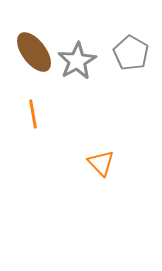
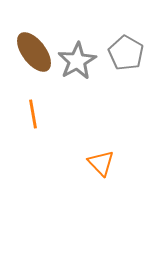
gray pentagon: moved 5 px left
